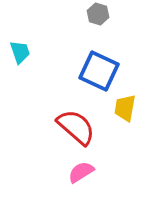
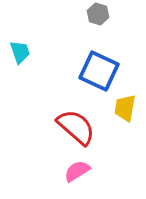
pink semicircle: moved 4 px left, 1 px up
